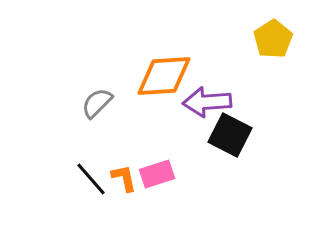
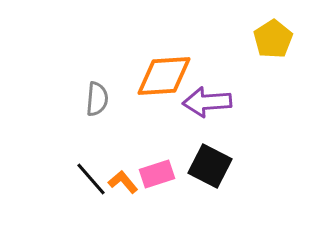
gray semicircle: moved 4 px up; rotated 140 degrees clockwise
black square: moved 20 px left, 31 px down
orange L-shape: moved 1 px left, 4 px down; rotated 28 degrees counterclockwise
